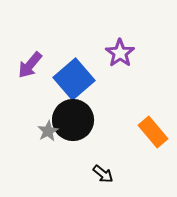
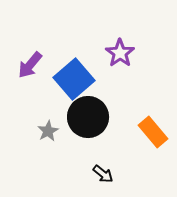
black circle: moved 15 px right, 3 px up
